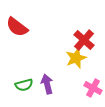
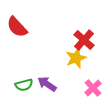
red semicircle: rotated 10 degrees clockwise
purple arrow: rotated 42 degrees counterclockwise
pink cross: rotated 18 degrees clockwise
